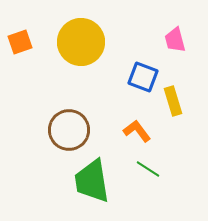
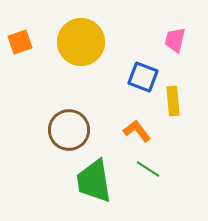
pink trapezoid: rotated 28 degrees clockwise
yellow rectangle: rotated 12 degrees clockwise
green trapezoid: moved 2 px right
